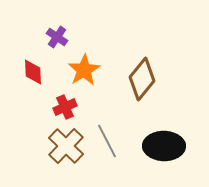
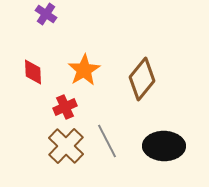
purple cross: moved 11 px left, 23 px up
